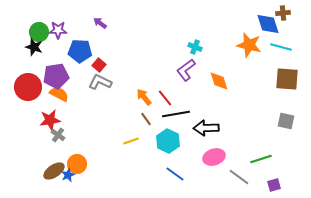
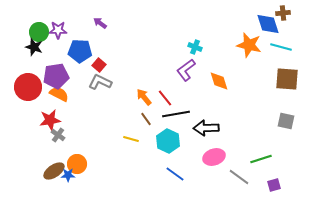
yellow line: moved 2 px up; rotated 35 degrees clockwise
blue star: rotated 24 degrees clockwise
